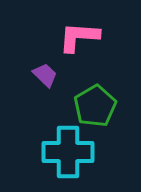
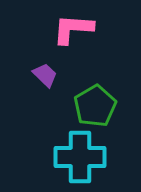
pink L-shape: moved 6 px left, 8 px up
cyan cross: moved 12 px right, 5 px down
